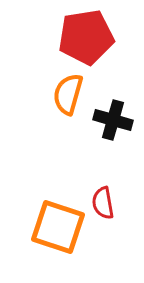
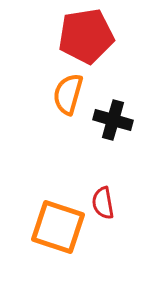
red pentagon: moved 1 px up
